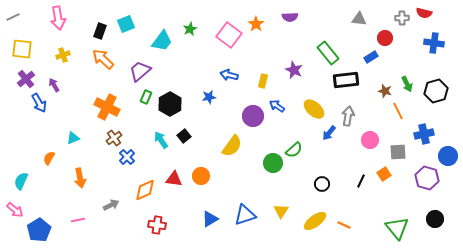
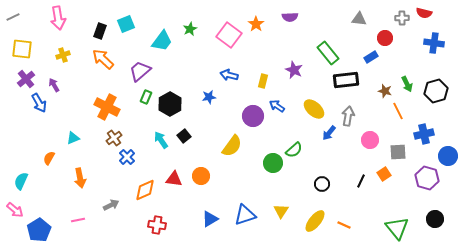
yellow ellipse at (315, 221): rotated 15 degrees counterclockwise
